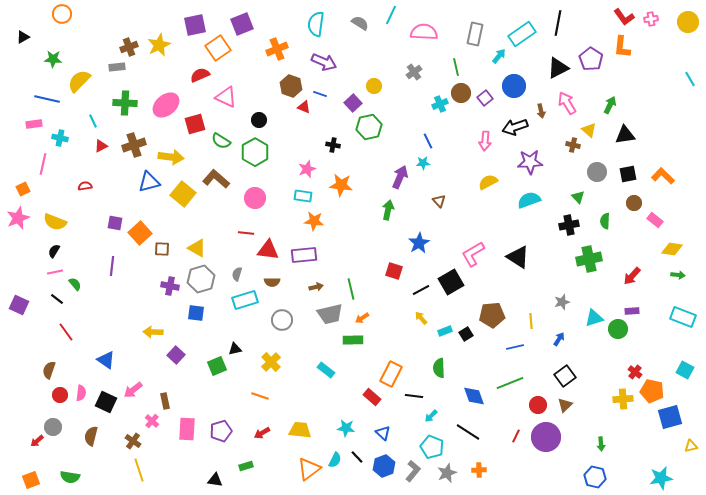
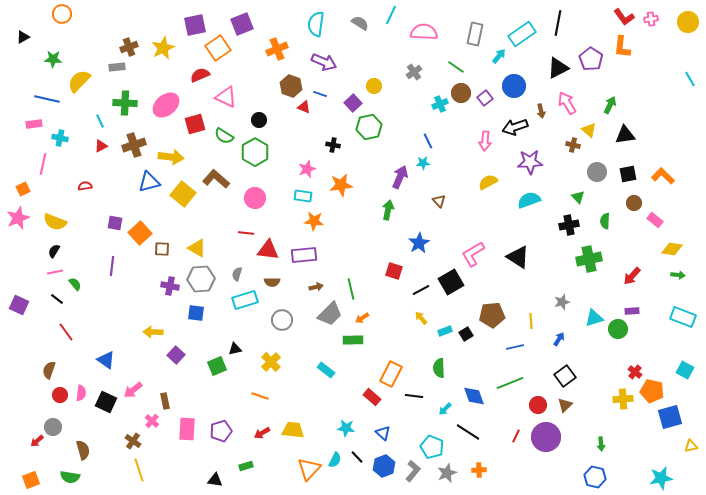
yellow star at (159, 45): moved 4 px right, 3 px down
green line at (456, 67): rotated 42 degrees counterclockwise
cyan line at (93, 121): moved 7 px right
green semicircle at (221, 141): moved 3 px right, 5 px up
orange star at (341, 185): rotated 15 degrees counterclockwise
gray hexagon at (201, 279): rotated 12 degrees clockwise
gray trapezoid at (330, 314): rotated 32 degrees counterclockwise
cyan arrow at (431, 416): moved 14 px right, 7 px up
yellow trapezoid at (300, 430): moved 7 px left
brown semicircle at (91, 436): moved 8 px left, 14 px down; rotated 150 degrees clockwise
orange triangle at (309, 469): rotated 10 degrees counterclockwise
